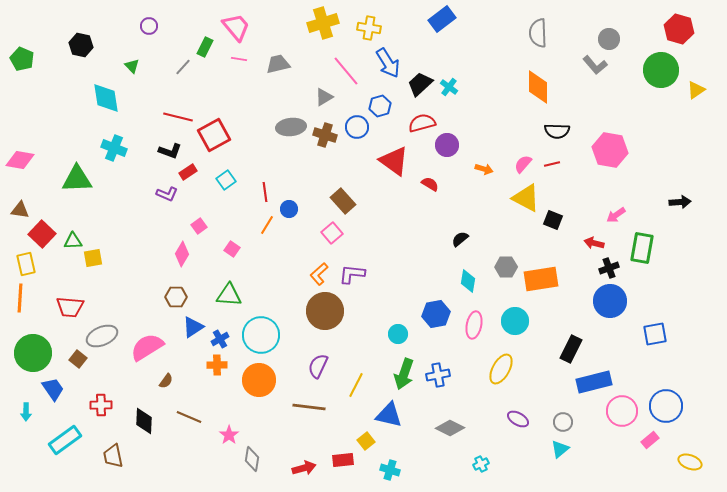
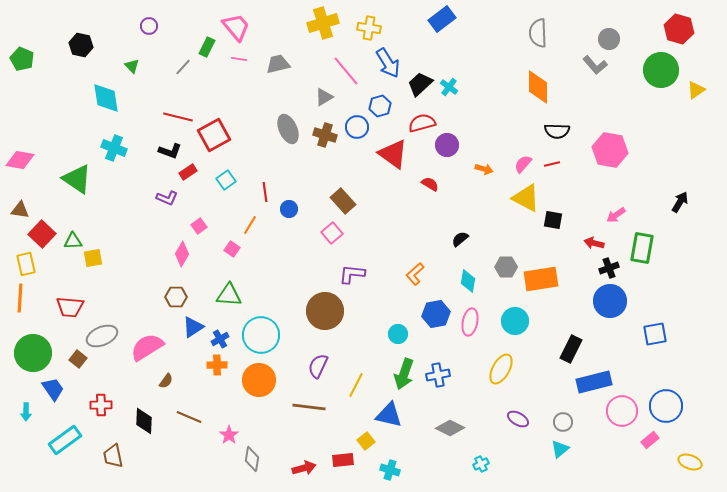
green rectangle at (205, 47): moved 2 px right
gray ellipse at (291, 127): moved 3 px left, 2 px down; rotated 72 degrees clockwise
red triangle at (394, 161): moved 1 px left, 7 px up
green triangle at (77, 179): rotated 36 degrees clockwise
purple L-shape at (167, 194): moved 4 px down
black arrow at (680, 202): rotated 55 degrees counterclockwise
black square at (553, 220): rotated 12 degrees counterclockwise
orange line at (267, 225): moved 17 px left
orange L-shape at (319, 274): moved 96 px right
pink ellipse at (474, 325): moved 4 px left, 3 px up
